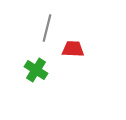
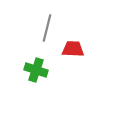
green cross: rotated 15 degrees counterclockwise
